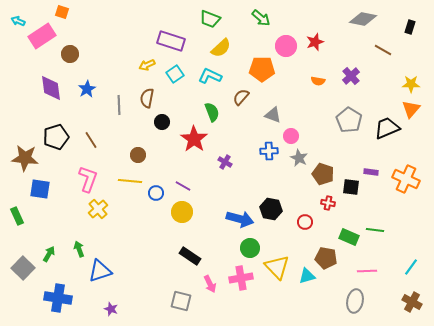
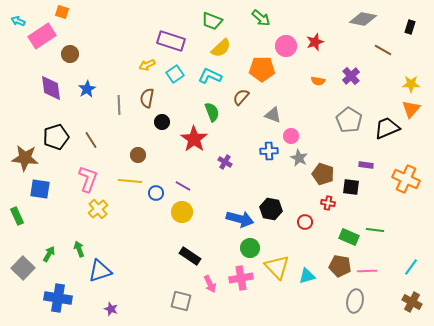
green trapezoid at (210, 19): moved 2 px right, 2 px down
purple rectangle at (371, 172): moved 5 px left, 7 px up
brown pentagon at (326, 258): moved 14 px right, 8 px down
